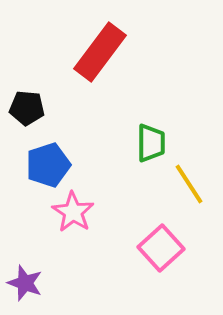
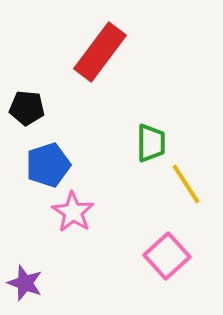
yellow line: moved 3 px left
pink square: moved 6 px right, 8 px down
